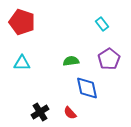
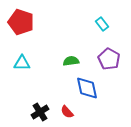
red pentagon: moved 1 px left
purple pentagon: rotated 10 degrees counterclockwise
red semicircle: moved 3 px left, 1 px up
